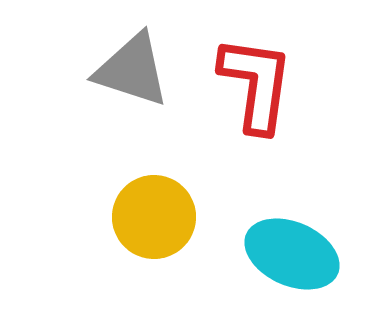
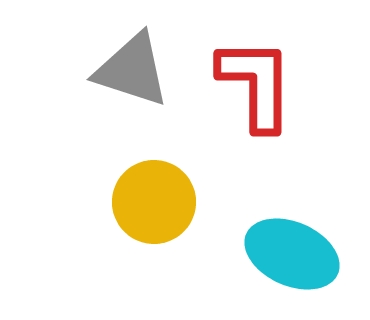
red L-shape: rotated 8 degrees counterclockwise
yellow circle: moved 15 px up
